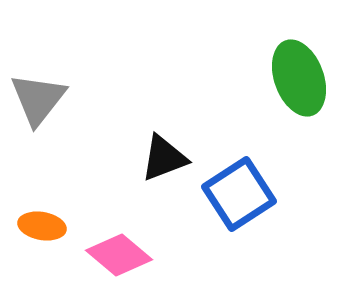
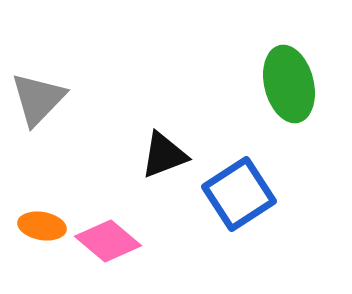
green ellipse: moved 10 px left, 6 px down; rotated 6 degrees clockwise
gray triangle: rotated 6 degrees clockwise
black triangle: moved 3 px up
pink diamond: moved 11 px left, 14 px up
